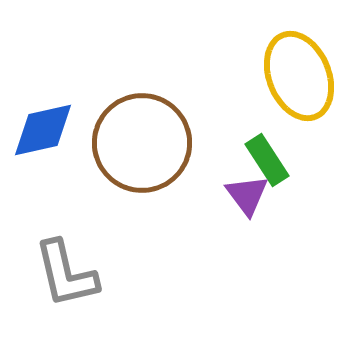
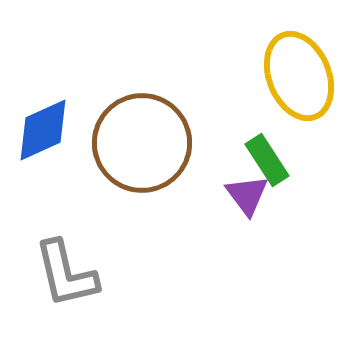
blue diamond: rotated 12 degrees counterclockwise
